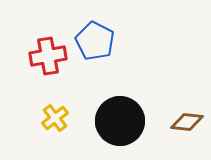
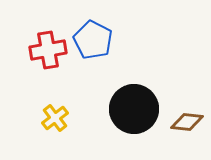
blue pentagon: moved 2 px left, 1 px up
red cross: moved 6 px up
black circle: moved 14 px right, 12 px up
